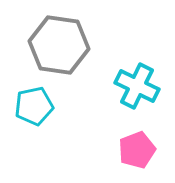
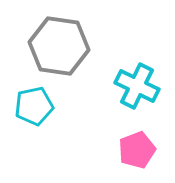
gray hexagon: moved 1 px down
